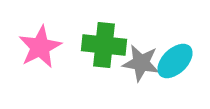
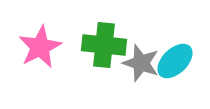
gray star: rotated 9 degrees clockwise
